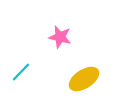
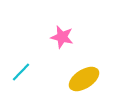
pink star: moved 2 px right
